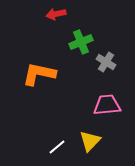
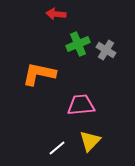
red arrow: rotated 18 degrees clockwise
green cross: moved 3 px left, 2 px down
gray cross: moved 12 px up
pink trapezoid: moved 26 px left
white line: moved 1 px down
